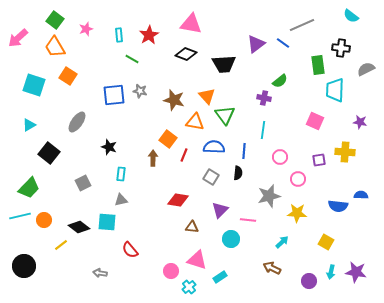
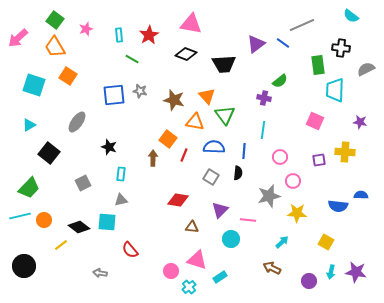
pink circle at (298, 179): moved 5 px left, 2 px down
